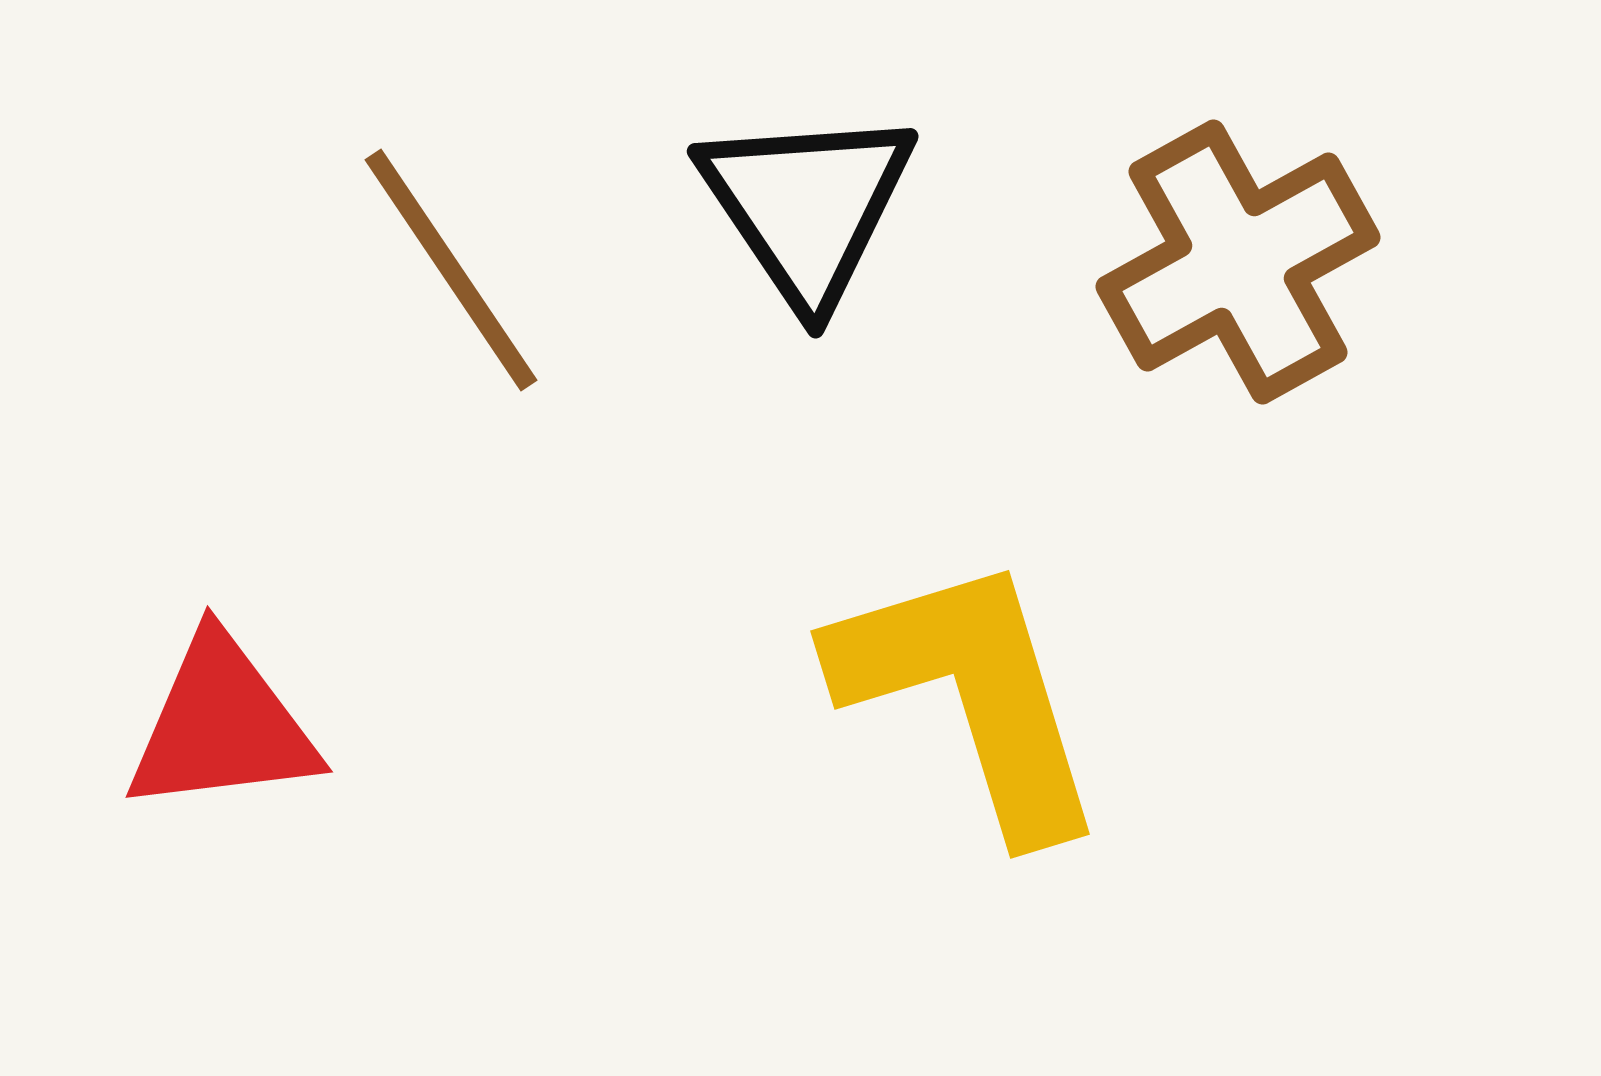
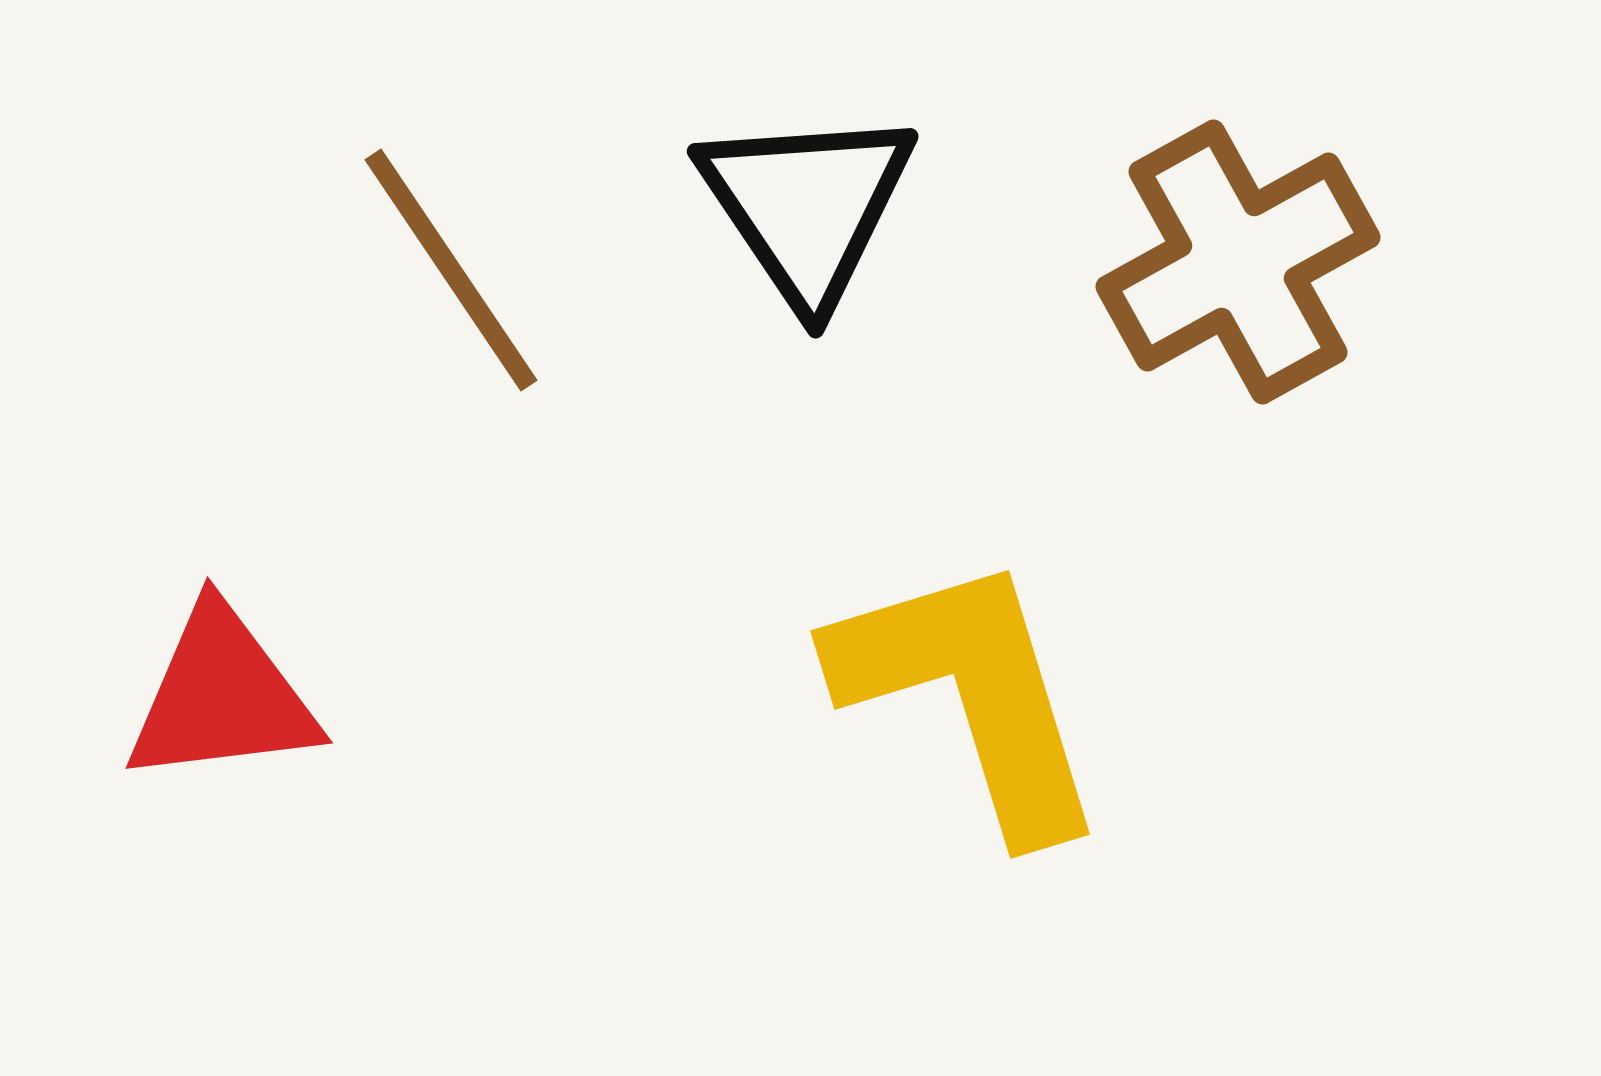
red triangle: moved 29 px up
